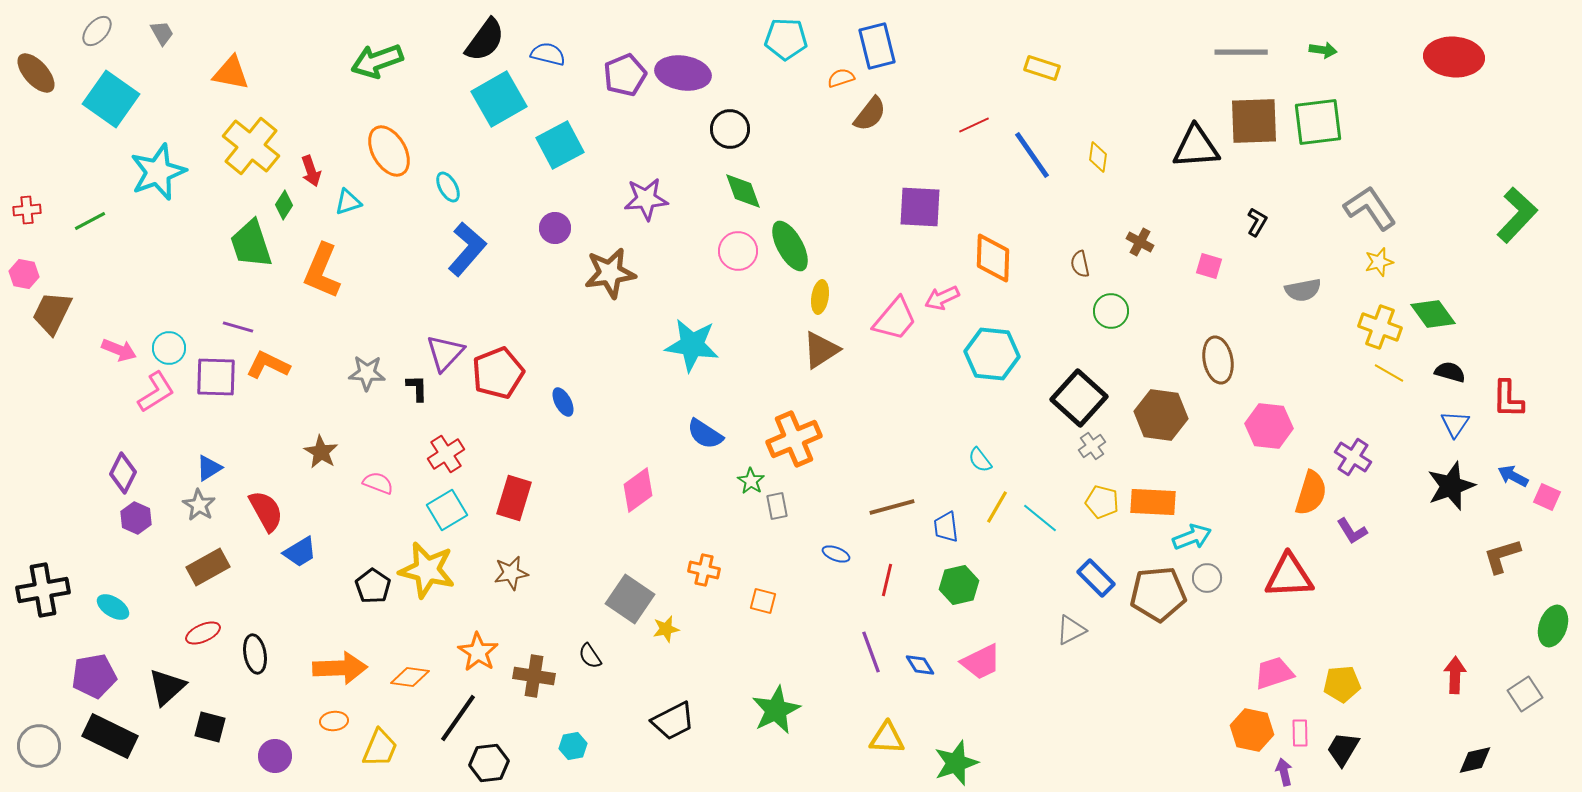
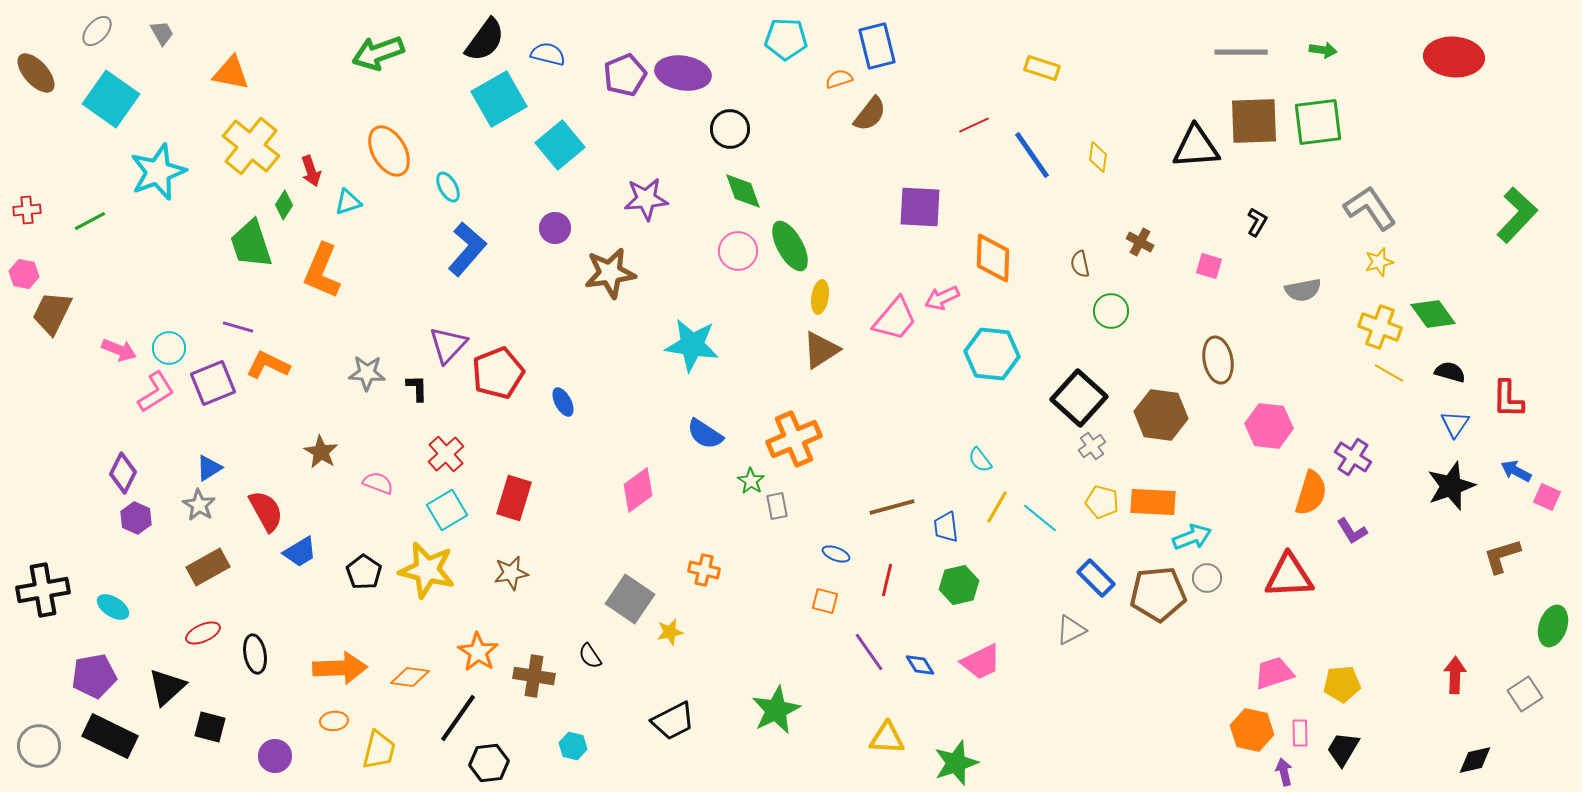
green arrow at (377, 61): moved 1 px right, 8 px up
orange semicircle at (841, 78): moved 2 px left, 1 px down
cyan square at (560, 145): rotated 12 degrees counterclockwise
purple triangle at (445, 353): moved 3 px right, 8 px up
purple square at (216, 377): moved 3 px left, 6 px down; rotated 24 degrees counterclockwise
red cross at (446, 454): rotated 9 degrees counterclockwise
blue arrow at (1513, 476): moved 3 px right, 5 px up
black pentagon at (373, 586): moved 9 px left, 14 px up
orange square at (763, 601): moved 62 px right
yellow star at (666, 629): moved 4 px right, 3 px down
purple line at (871, 652): moved 2 px left; rotated 15 degrees counterclockwise
cyan hexagon at (573, 746): rotated 24 degrees clockwise
yellow trapezoid at (380, 748): moved 1 px left, 2 px down; rotated 9 degrees counterclockwise
